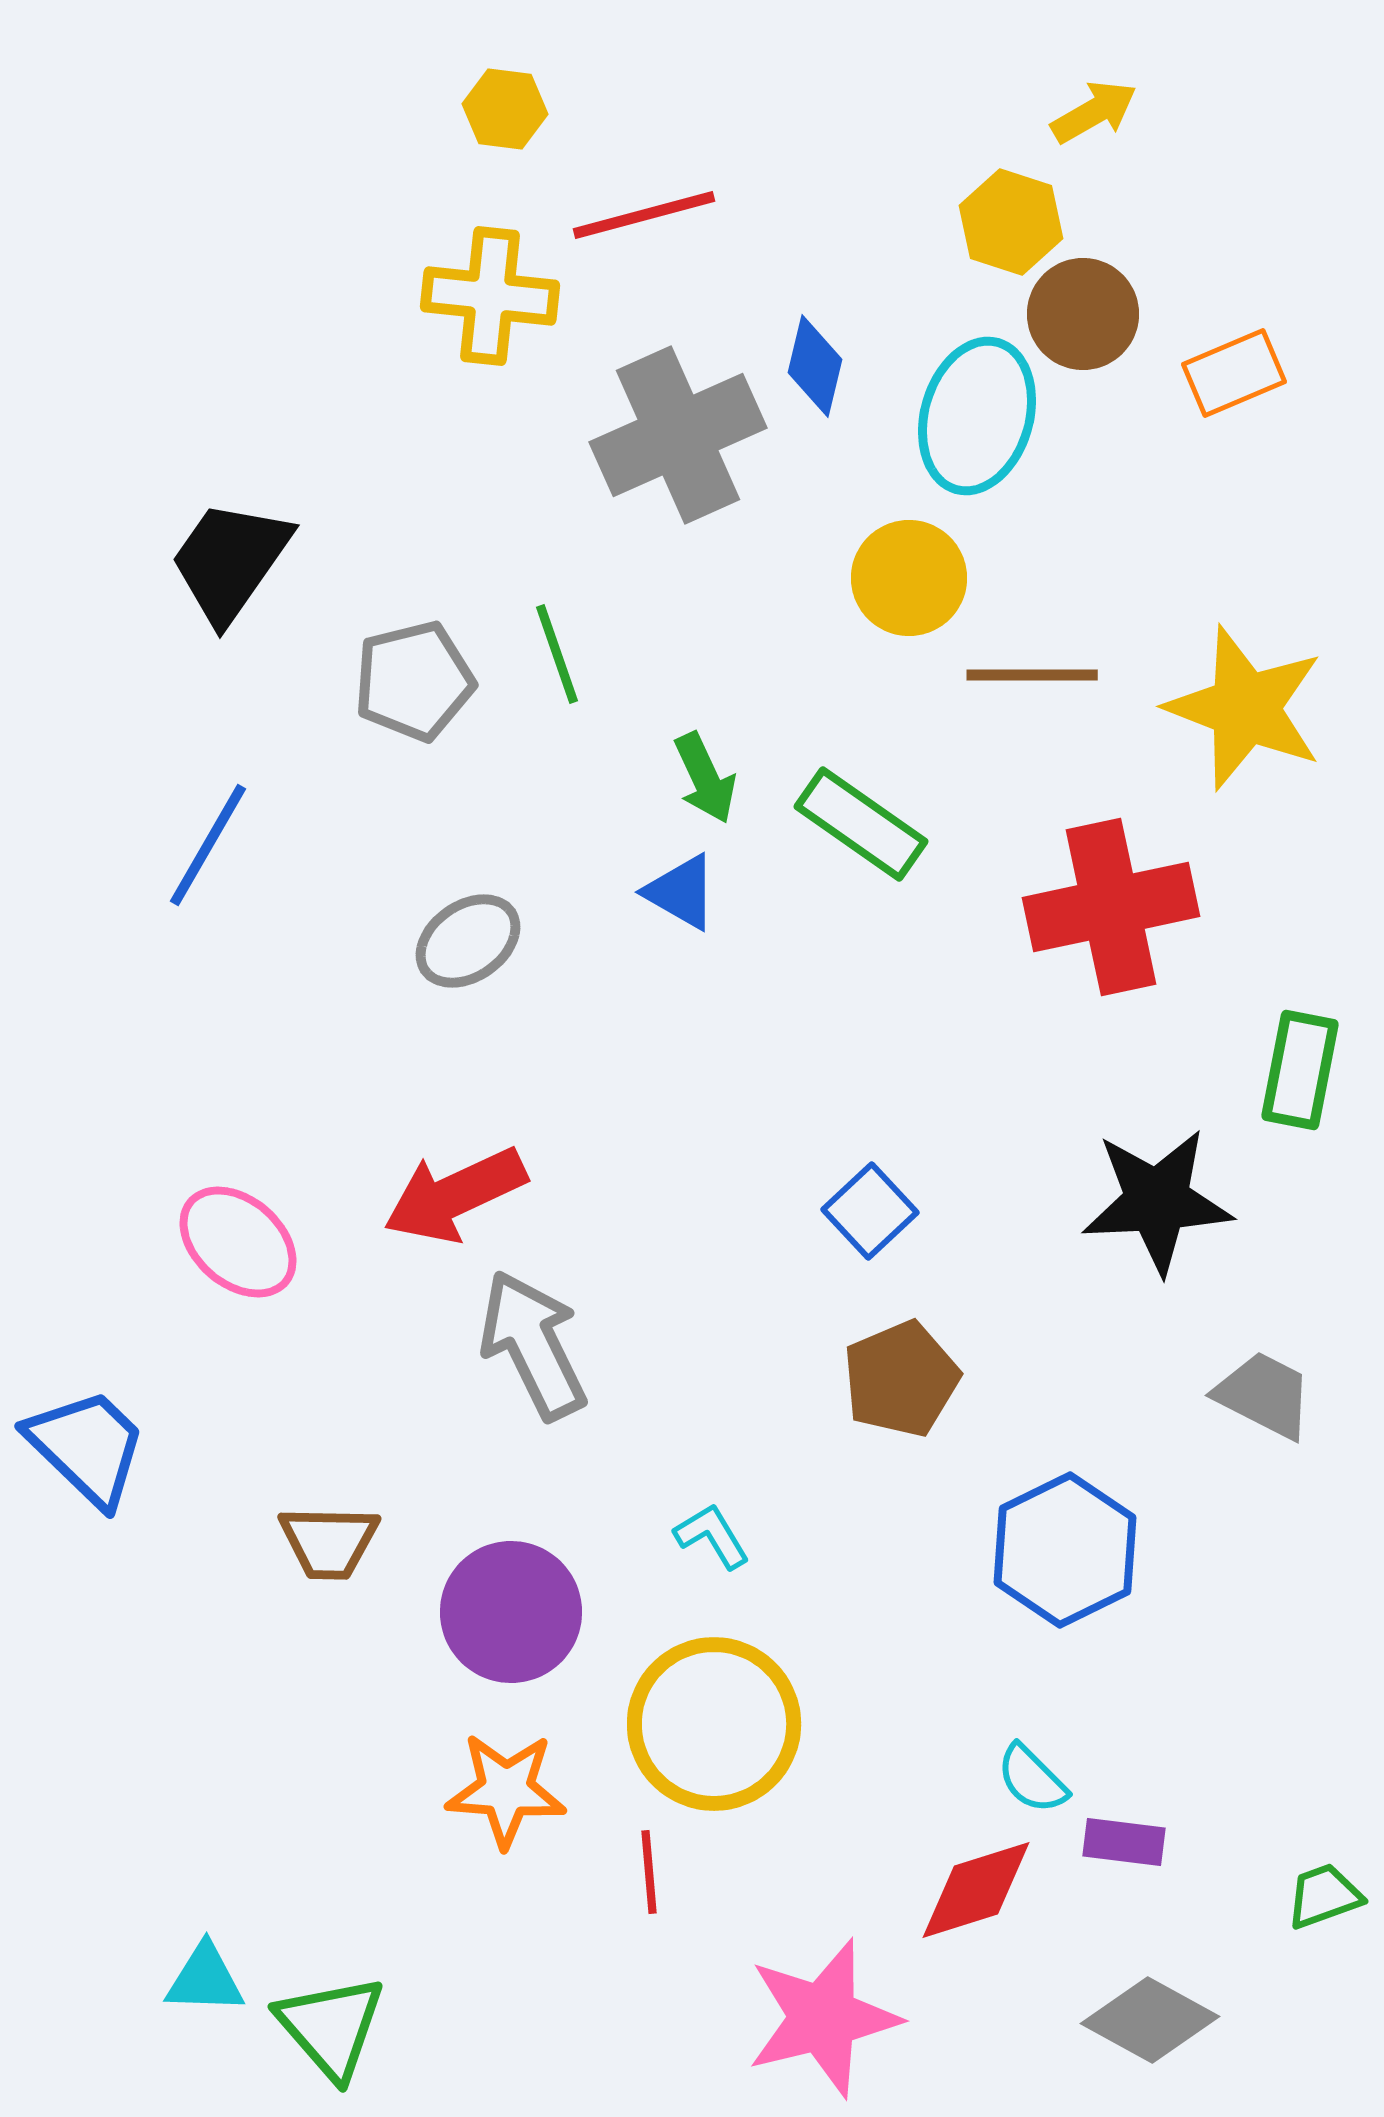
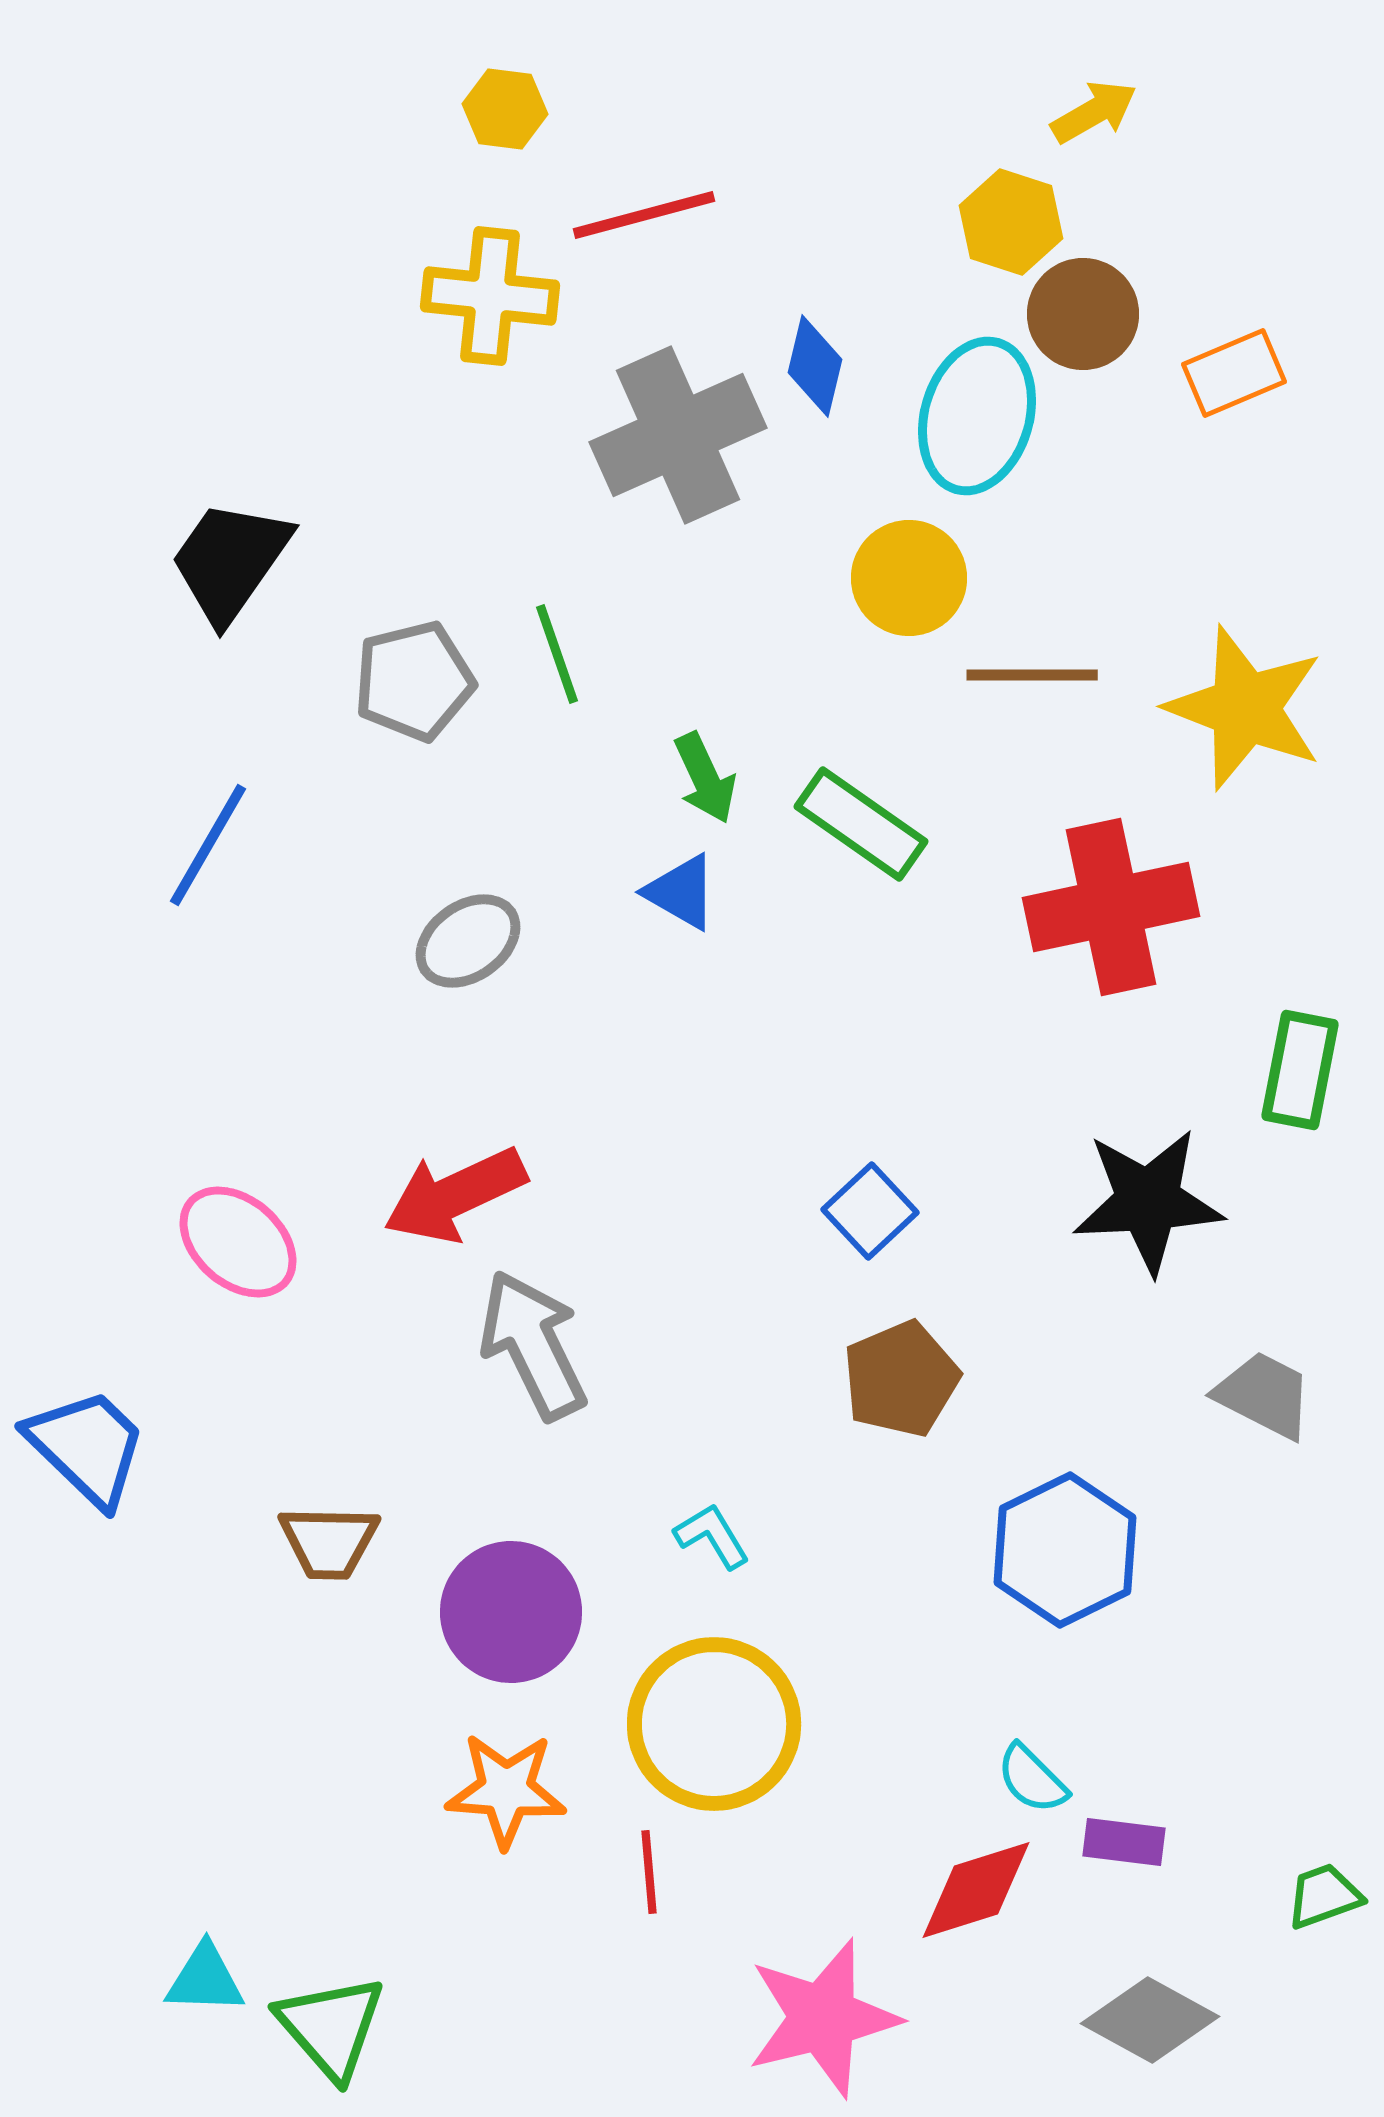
black star at (1157, 1201): moved 9 px left
